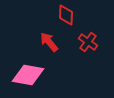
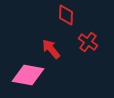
red arrow: moved 2 px right, 7 px down
